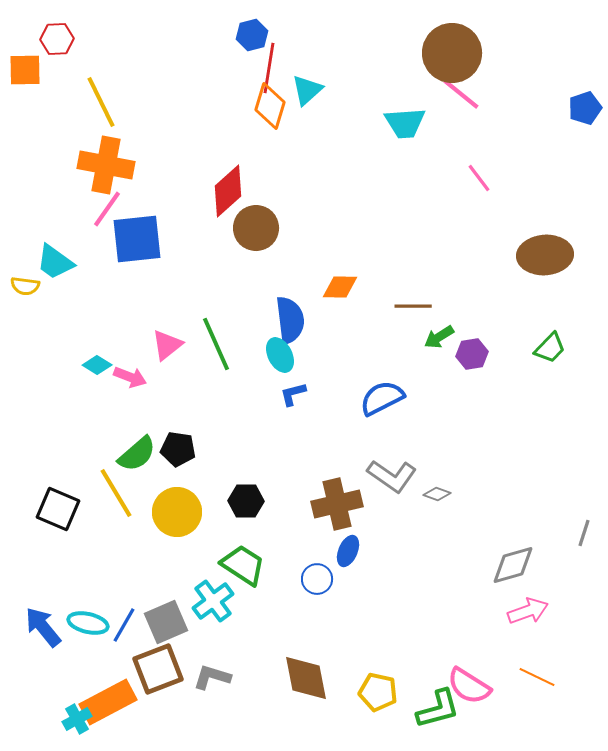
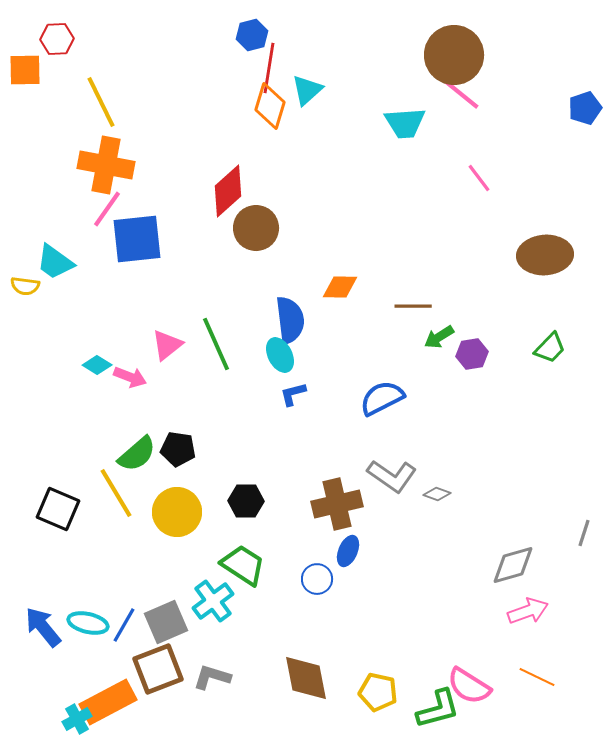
brown circle at (452, 53): moved 2 px right, 2 px down
